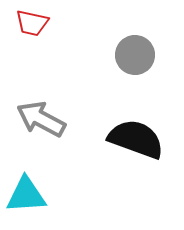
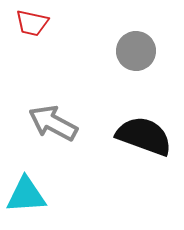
gray circle: moved 1 px right, 4 px up
gray arrow: moved 12 px right, 4 px down
black semicircle: moved 8 px right, 3 px up
